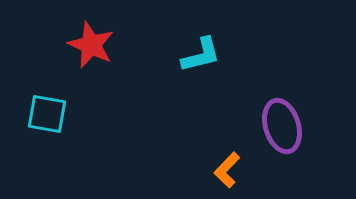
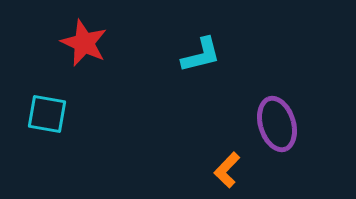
red star: moved 7 px left, 2 px up
purple ellipse: moved 5 px left, 2 px up
